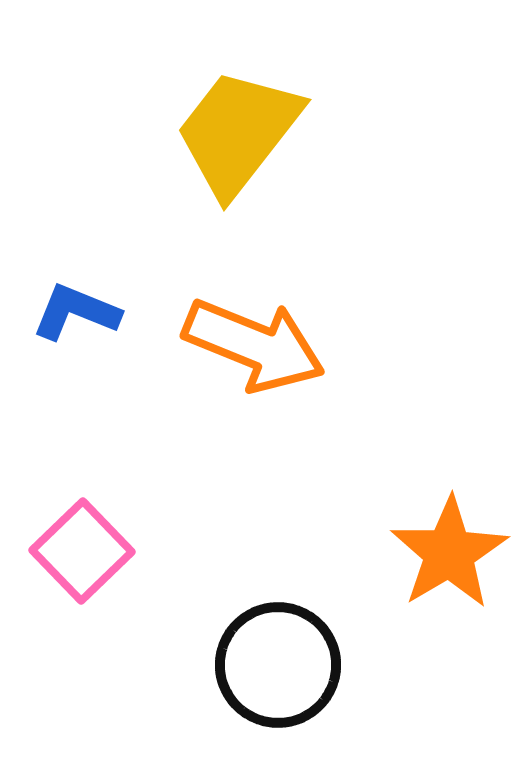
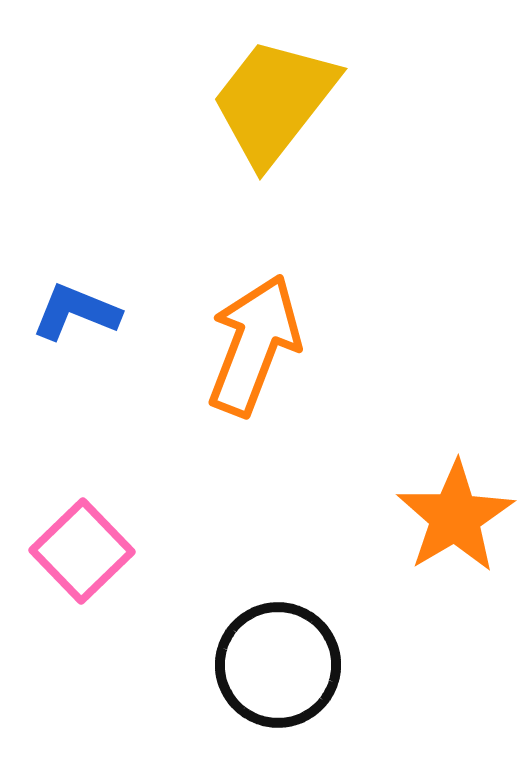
yellow trapezoid: moved 36 px right, 31 px up
orange arrow: rotated 91 degrees counterclockwise
orange star: moved 6 px right, 36 px up
